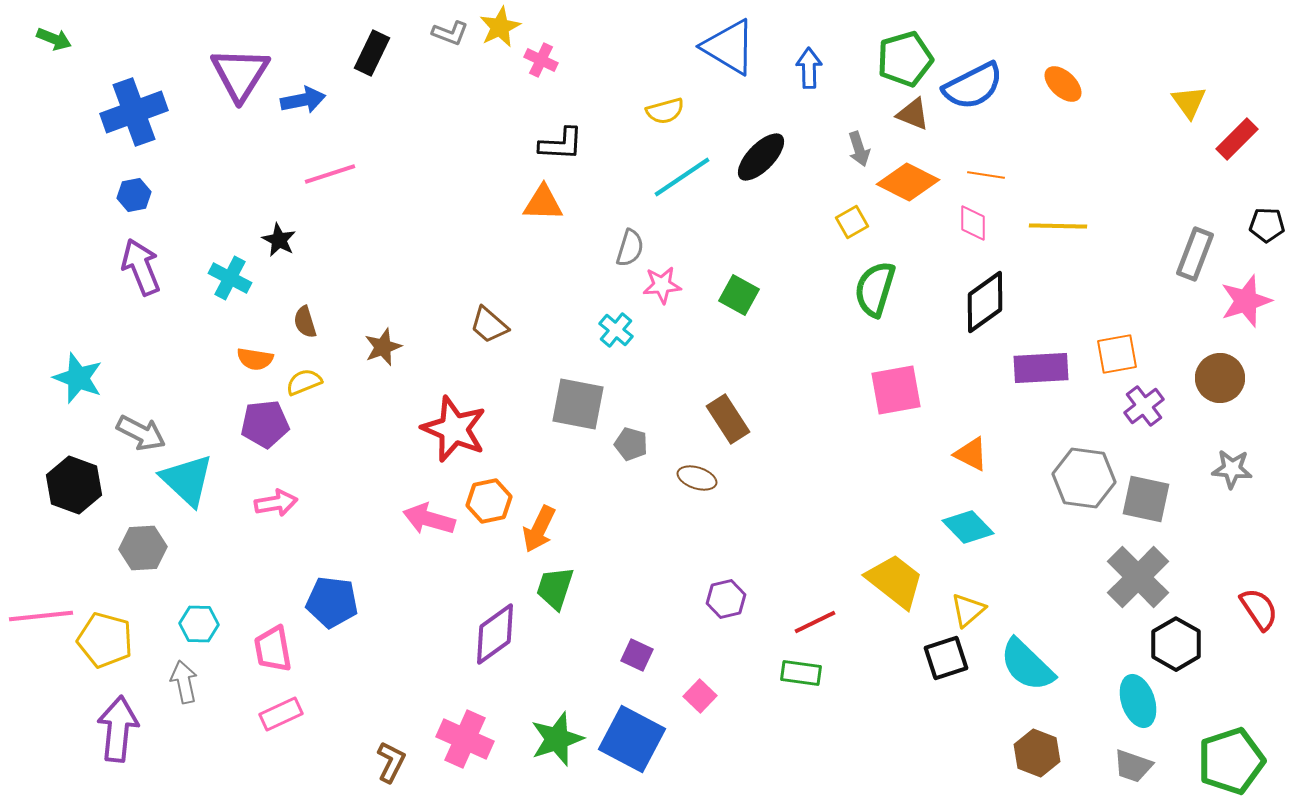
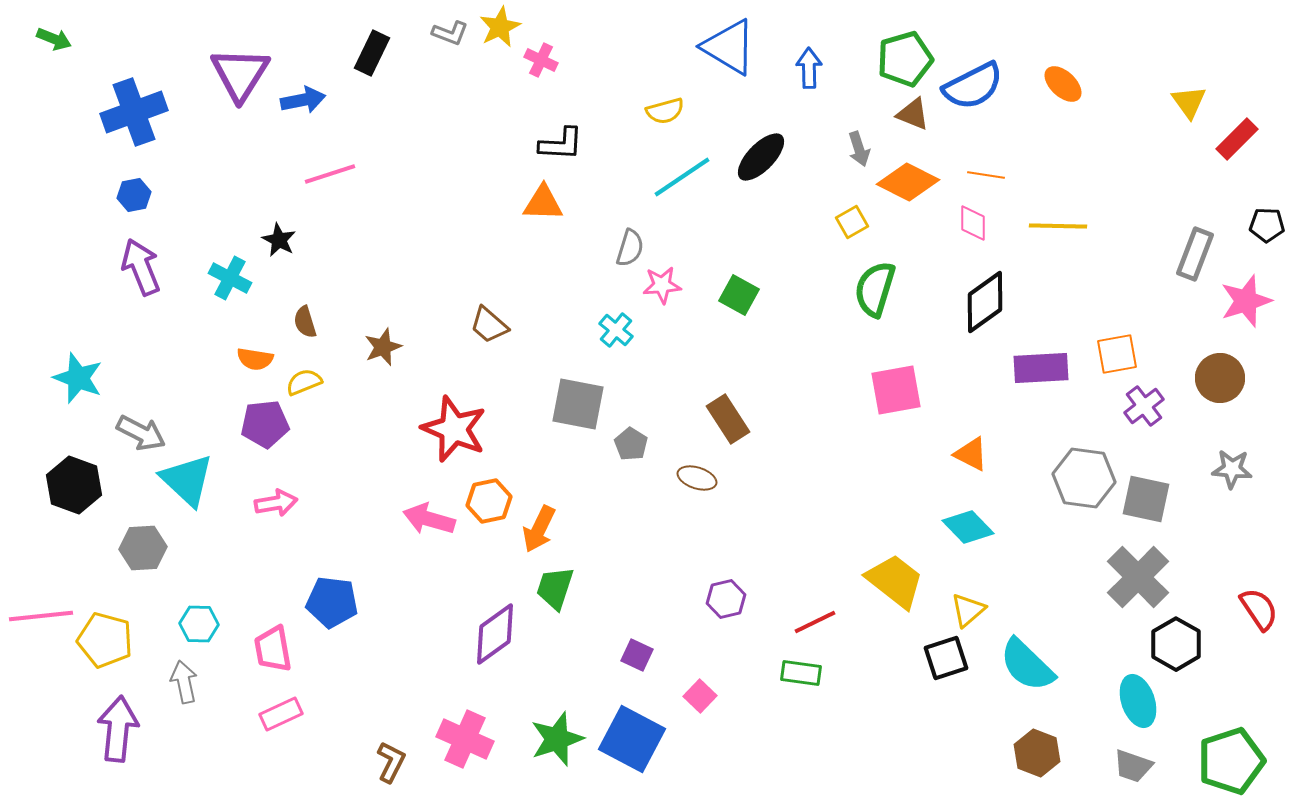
gray pentagon at (631, 444): rotated 16 degrees clockwise
